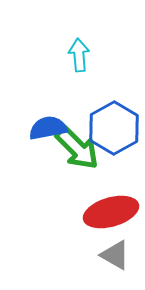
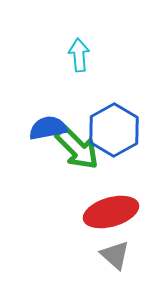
blue hexagon: moved 2 px down
gray triangle: rotated 12 degrees clockwise
